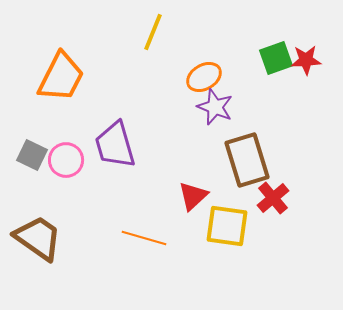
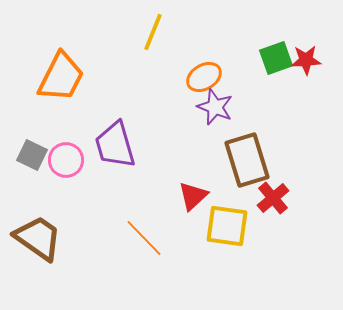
orange line: rotated 30 degrees clockwise
